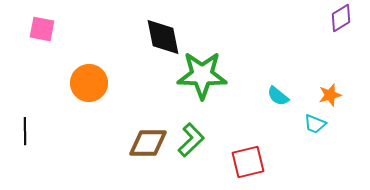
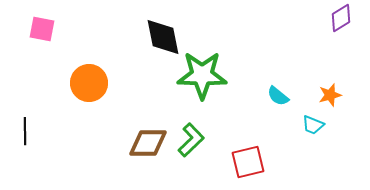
cyan trapezoid: moved 2 px left, 1 px down
